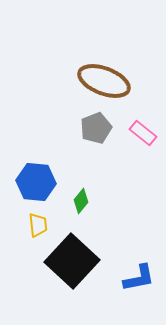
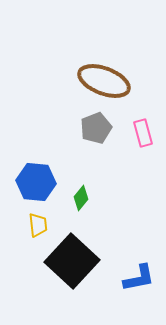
pink rectangle: rotated 36 degrees clockwise
green diamond: moved 3 px up
